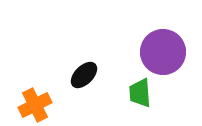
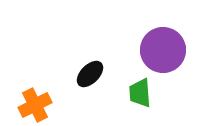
purple circle: moved 2 px up
black ellipse: moved 6 px right, 1 px up
